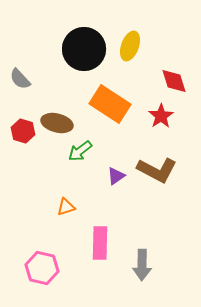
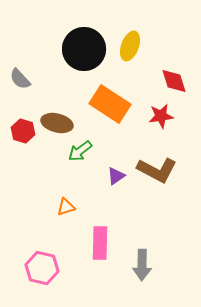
red star: rotated 25 degrees clockwise
